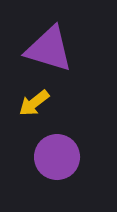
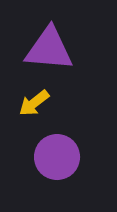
purple triangle: rotated 12 degrees counterclockwise
